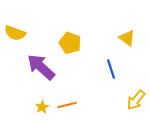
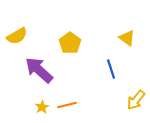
yellow semicircle: moved 2 px right, 3 px down; rotated 50 degrees counterclockwise
yellow pentagon: rotated 15 degrees clockwise
purple arrow: moved 2 px left, 3 px down
